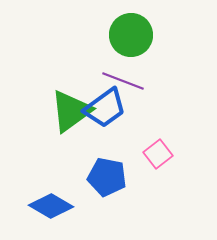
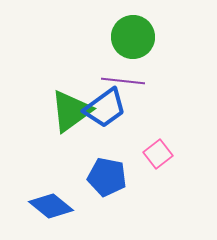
green circle: moved 2 px right, 2 px down
purple line: rotated 15 degrees counterclockwise
blue diamond: rotated 9 degrees clockwise
